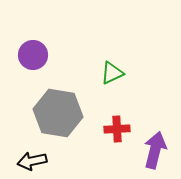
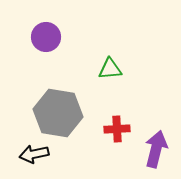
purple circle: moved 13 px right, 18 px up
green triangle: moved 2 px left, 4 px up; rotated 20 degrees clockwise
purple arrow: moved 1 px right, 1 px up
black arrow: moved 2 px right, 7 px up
